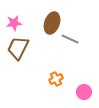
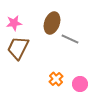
orange cross: rotated 16 degrees counterclockwise
pink circle: moved 4 px left, 8 px up
